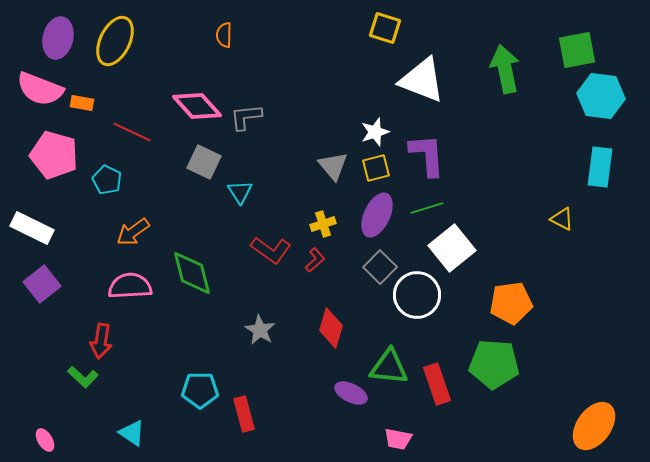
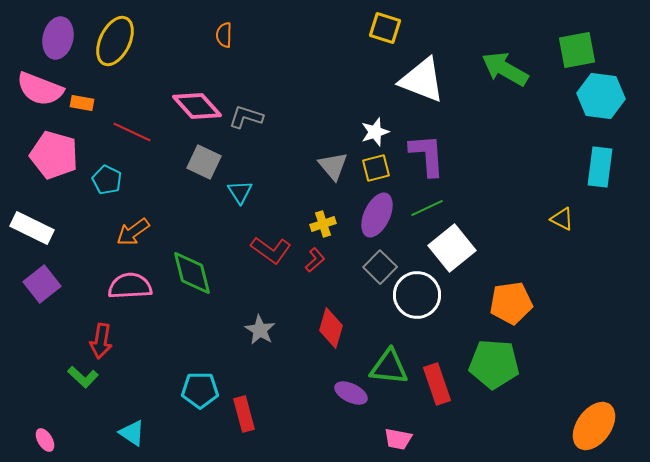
green arrow at (505, 69): rotated 48 degrees counterclockwise
gray L-shape at (246, 117): rotated 24 degrees clockwise
green line at (427, 208): rotated 8 degrees counterclockwise
